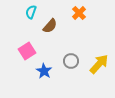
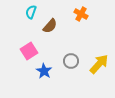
orange cross: moved 2 px right, 1 px down; rotated 16 degrees counterclockwise
pink square: moved 2 px right
